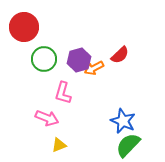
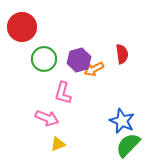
red circle: moved 2 px left
red semicircle: moved 2 px right, 1 px up; rotated 54 degrees counterclockwise
orange arrow: moved 1 px down
blue star: moved 1 px left
yellow triangle: moved 1 px left, 1 px up
